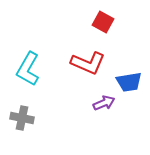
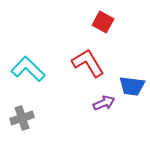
red L-shape: rotated 144 degrees counterclockwise
cyan L-shape: rotated 104 degrees clockwise
blue trapezoid: moved 3 px right, 4 px down; rotated 16 degrees clockwise
gray cross: rotated 30 degrees counterclockwise
